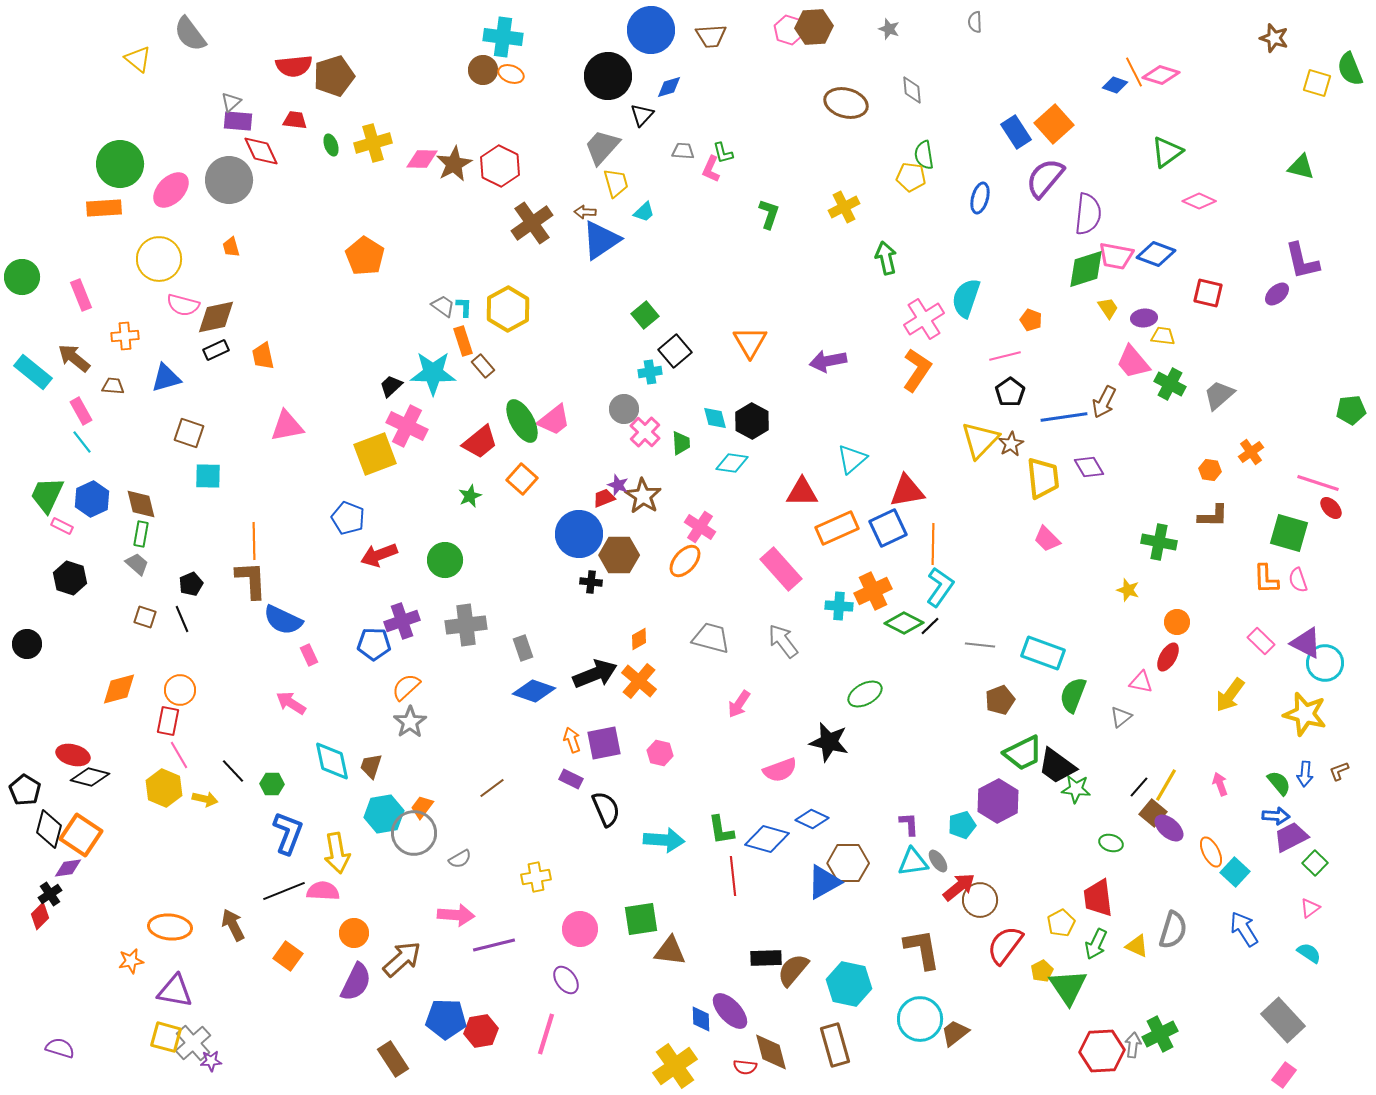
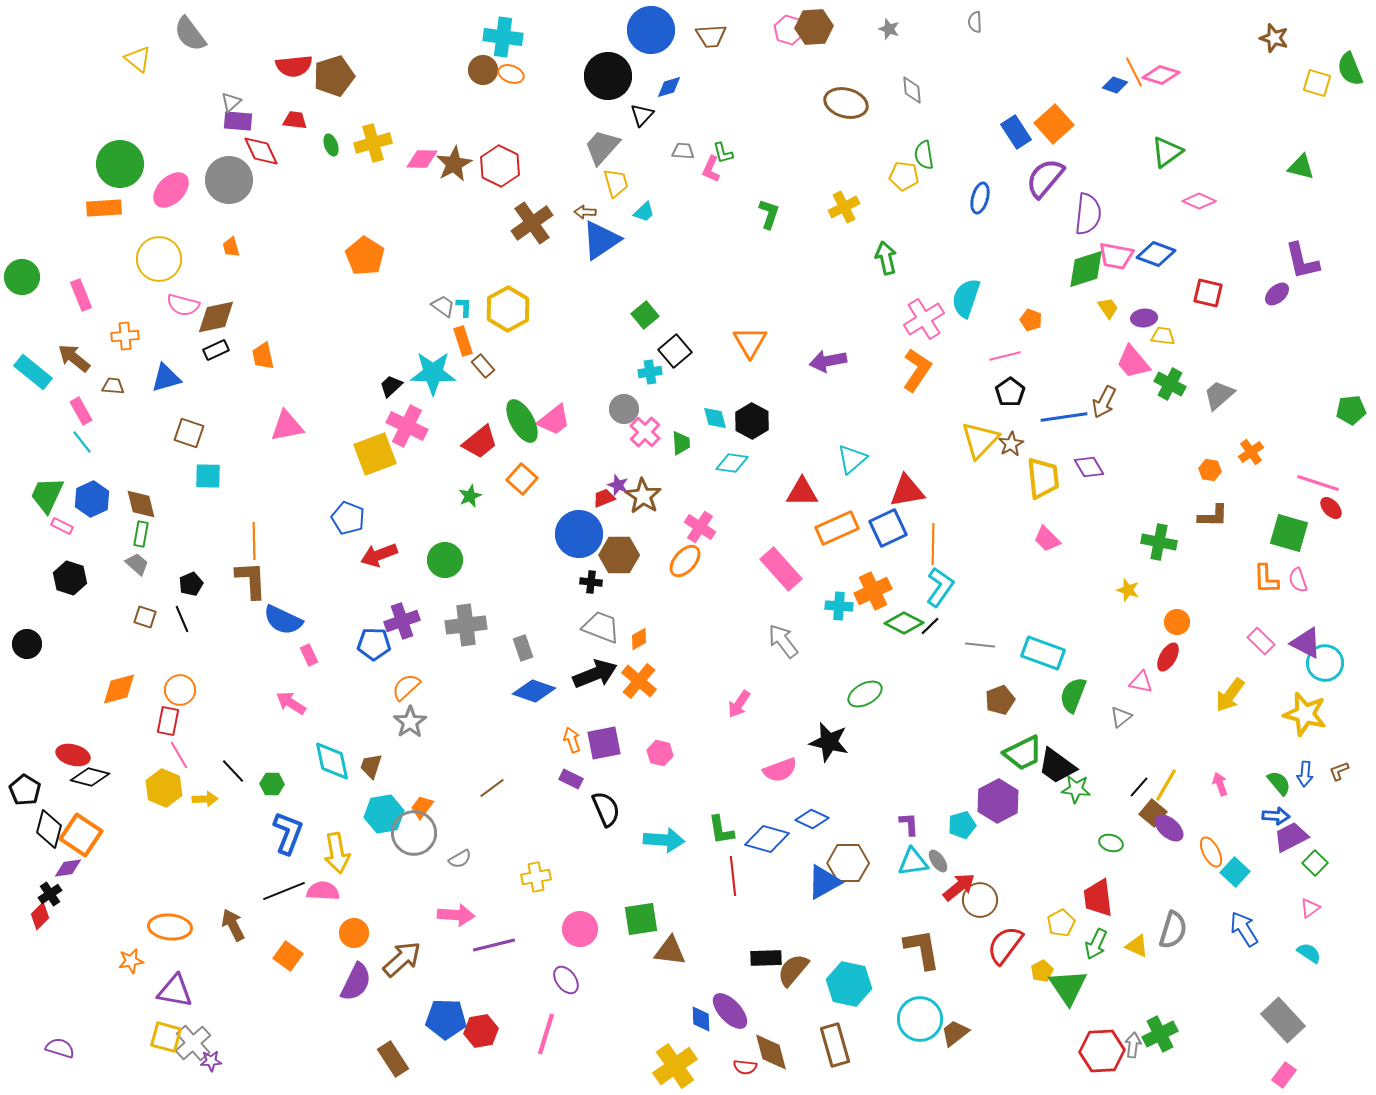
yellow pentagon at (911, 177): moved 7 px left, 1 px up
gray trapezoid at (711, 638): moved 110 px left, 11 px up; rotated 6 degrees clockwise
yellow arrow at (205, 799): rotated 15 degrees counterclockwise
